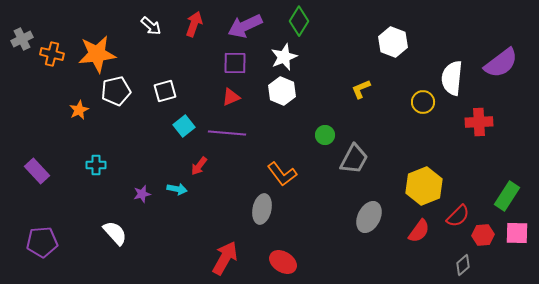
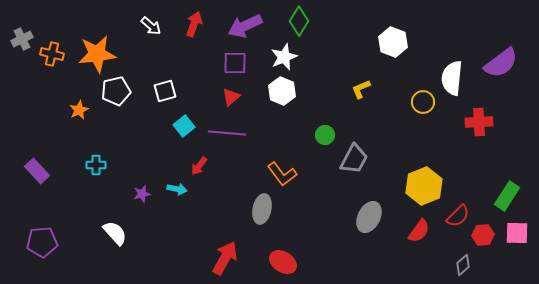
red triangle at (231, 97): rotated 18 degrees counterclockwise
